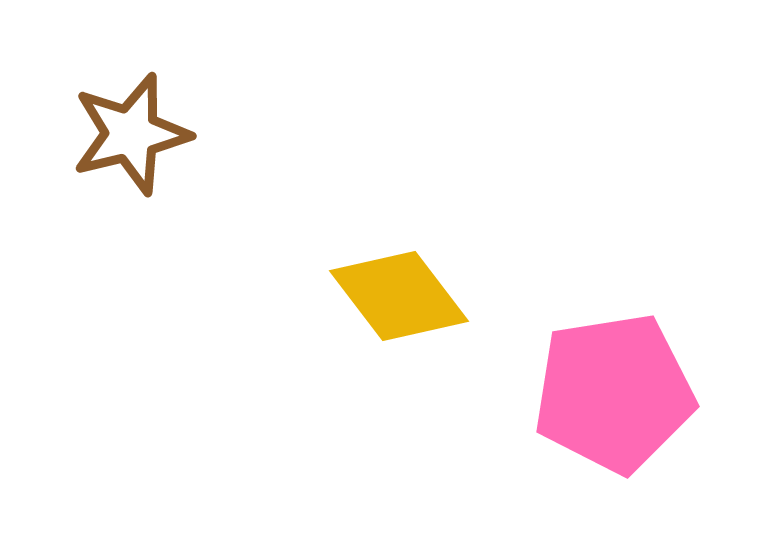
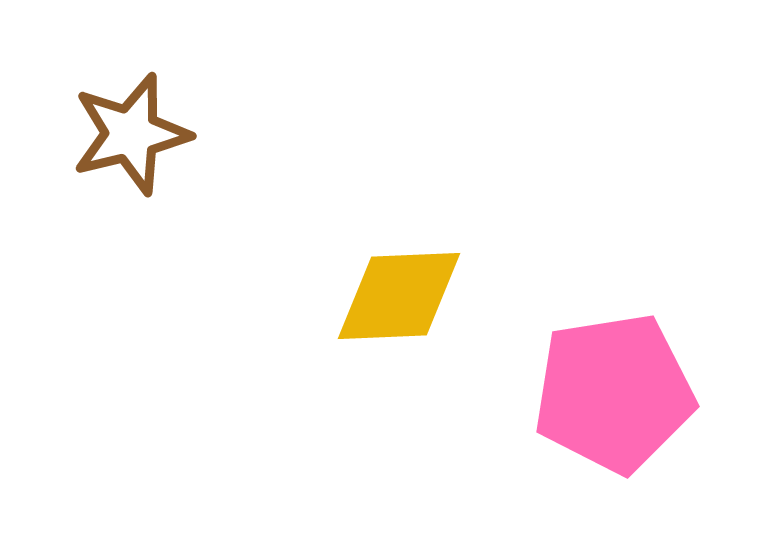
yellow diamond: rotated 55 degrees counterclockwise
